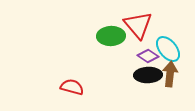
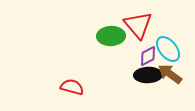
purple diamond: rotated 60 degrees counterclockwise
brown arrow: rotated 60 degrees counterclockwise
